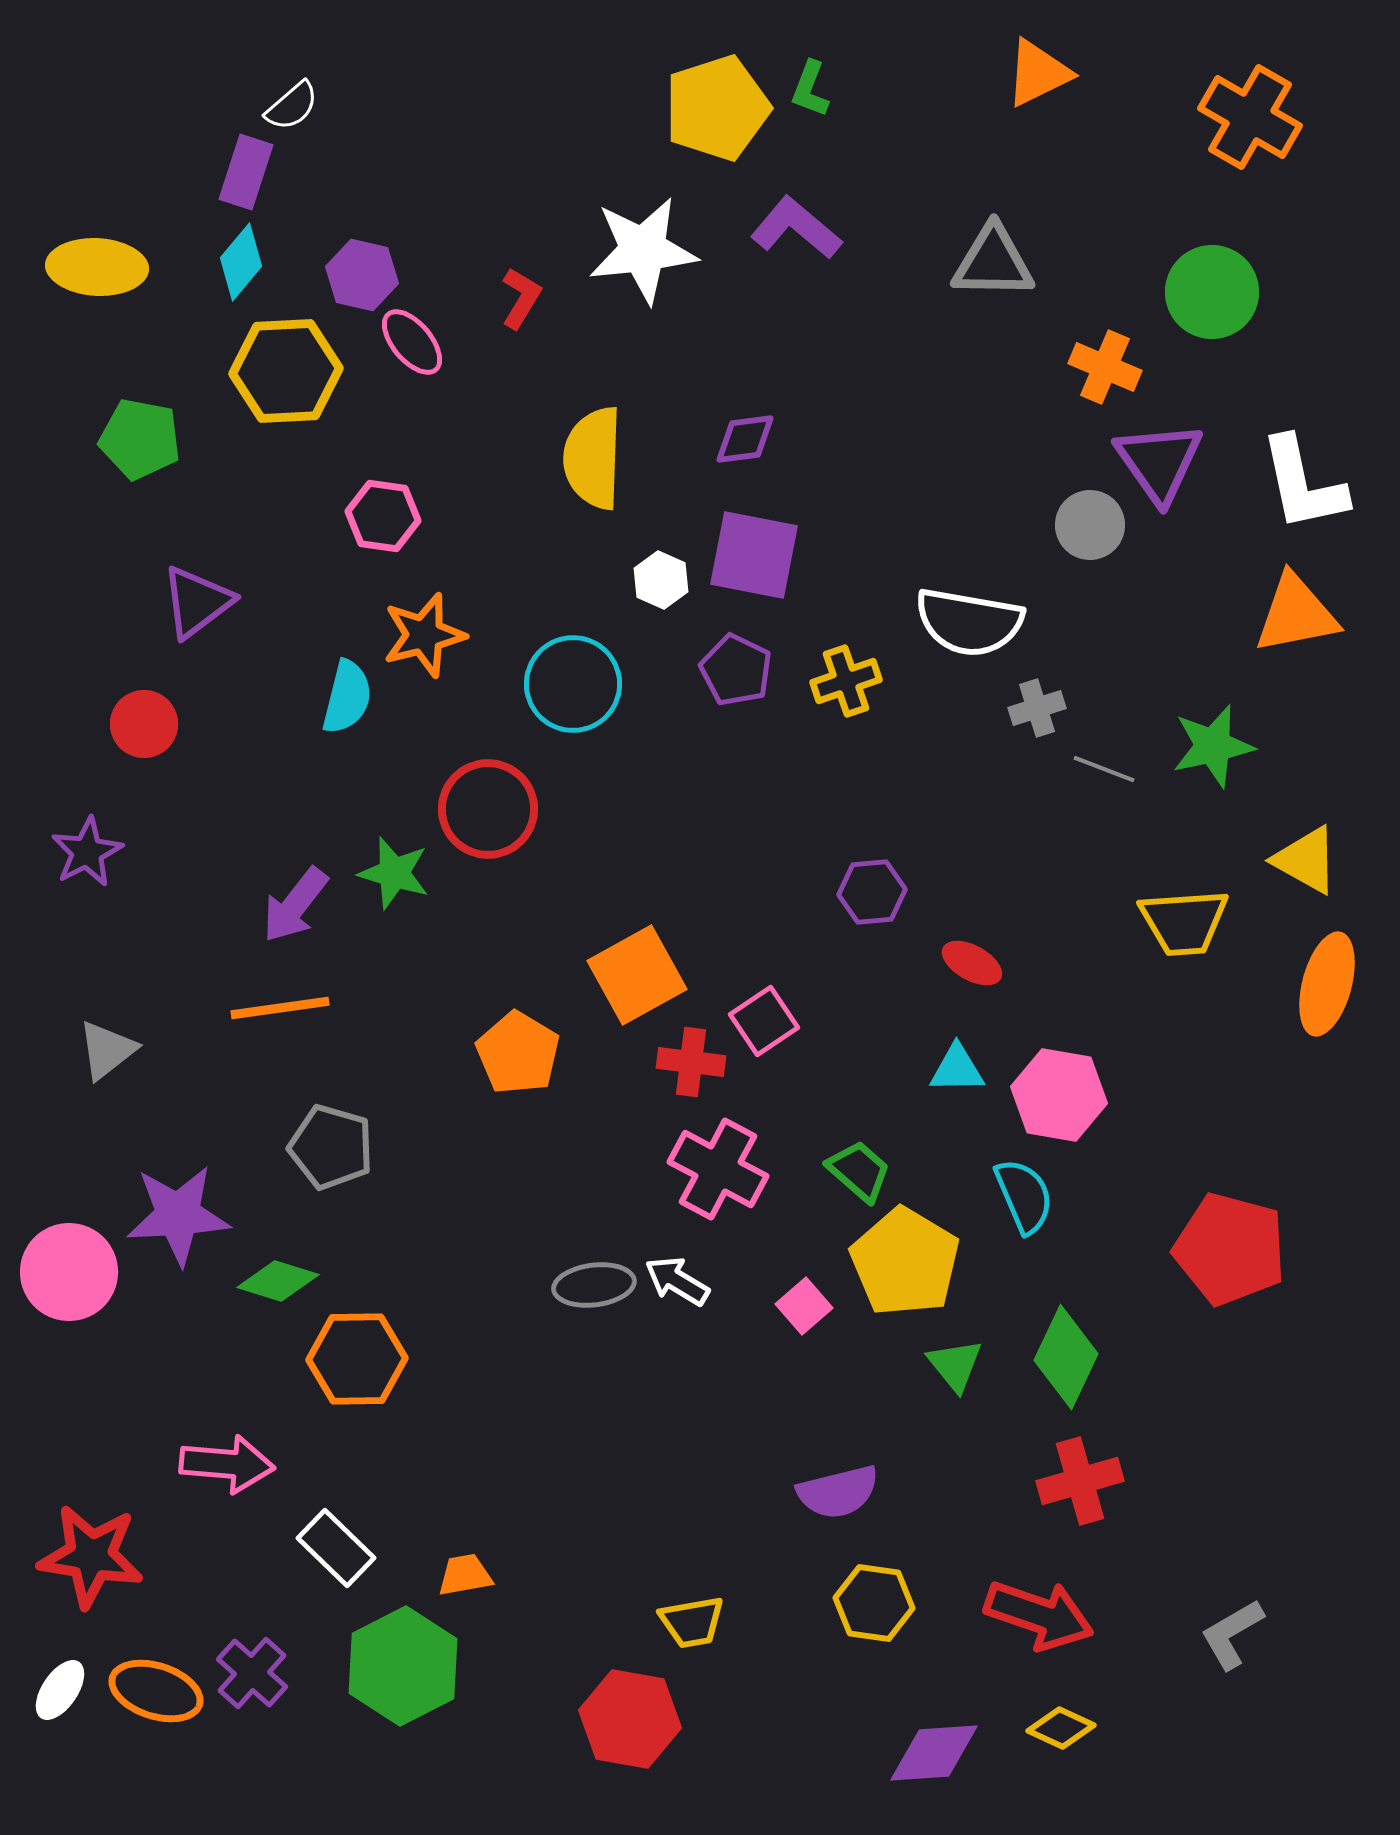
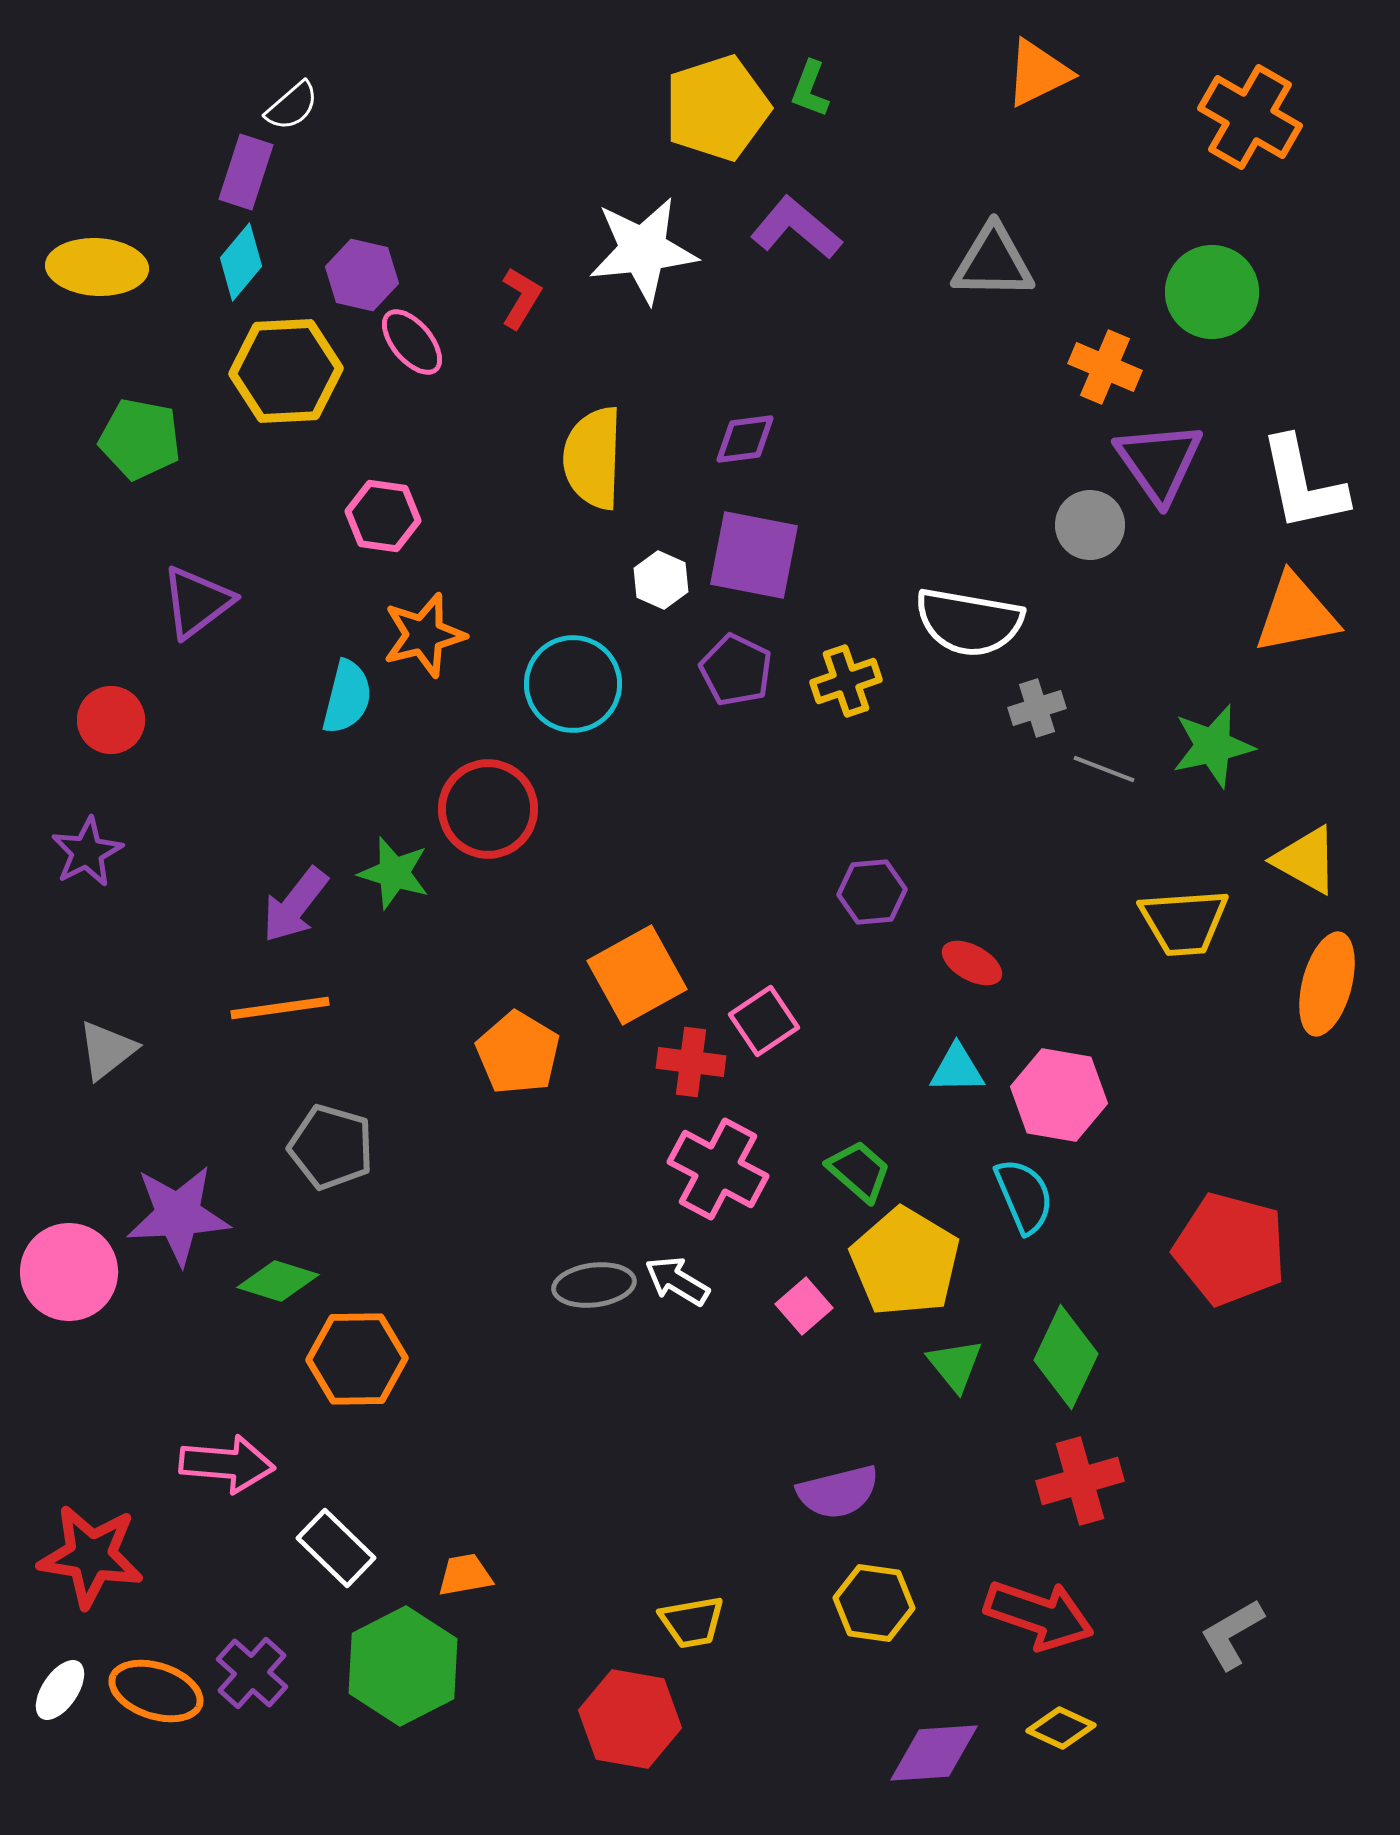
red circle at (144, 724): moved 33 px left, 4 px up
